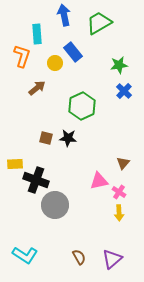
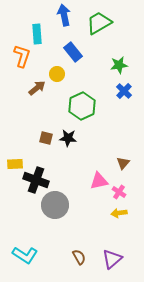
yellow circle: moved 2 px right, 11 px down
yellow arrow: rotated 84 degrees clockwise
